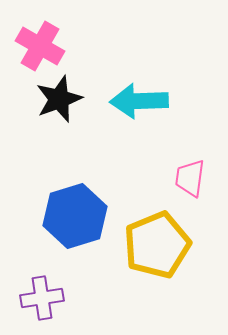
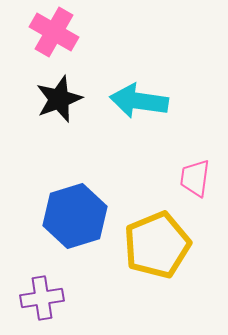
pink cross: moved 14 px right, 14 px up
cyan arrow: rotated 10 degrees clockwise
pink trapezoid: moved 5 px right
